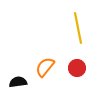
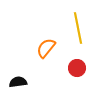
orange semicircle: moved 1 px right, 19 px up
